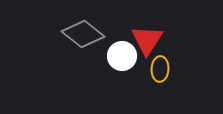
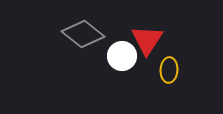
yellow ellipse: moved 9 px right, 1 px down
